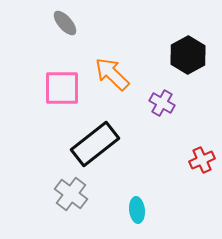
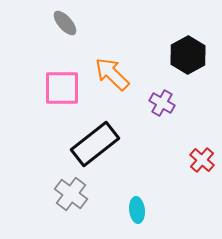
red cross: rotated 25 degrees counterclockwise
